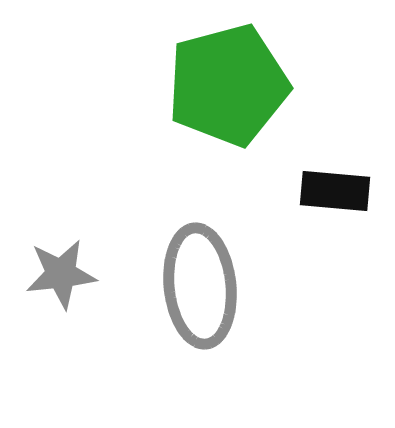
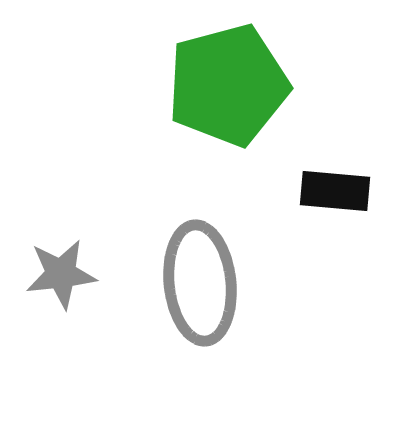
gray ellipse: moved 3 px up
